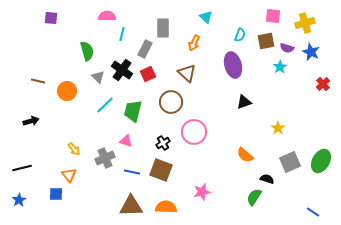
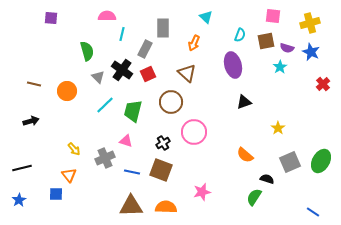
yellow cross at (305, 23): moved 5 px right
brown line at (38, 81): moved 4 px left, 3 px down
